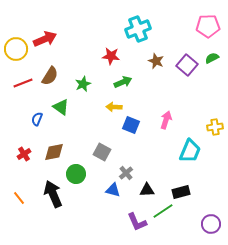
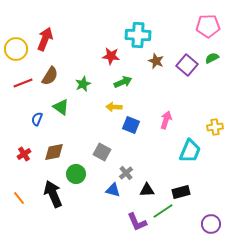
cyan cross: moved 6 px down; rotated 25 degrees clockwise
red arrow: rotated 45 degrees counterclockwise
